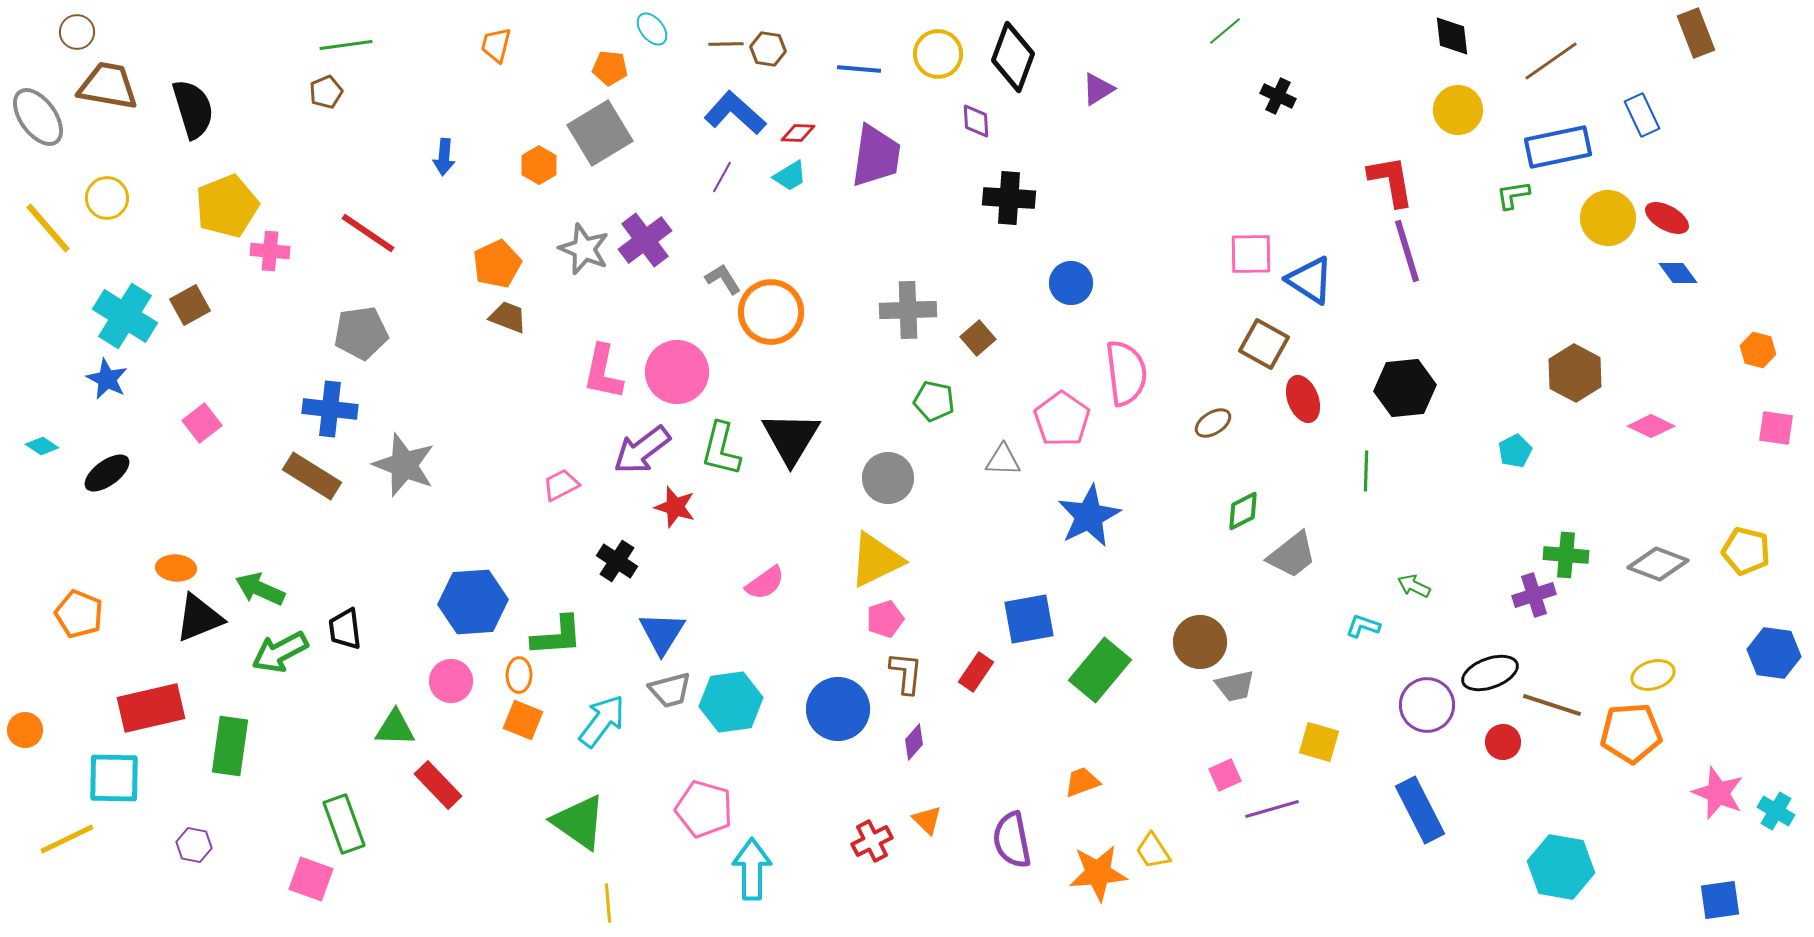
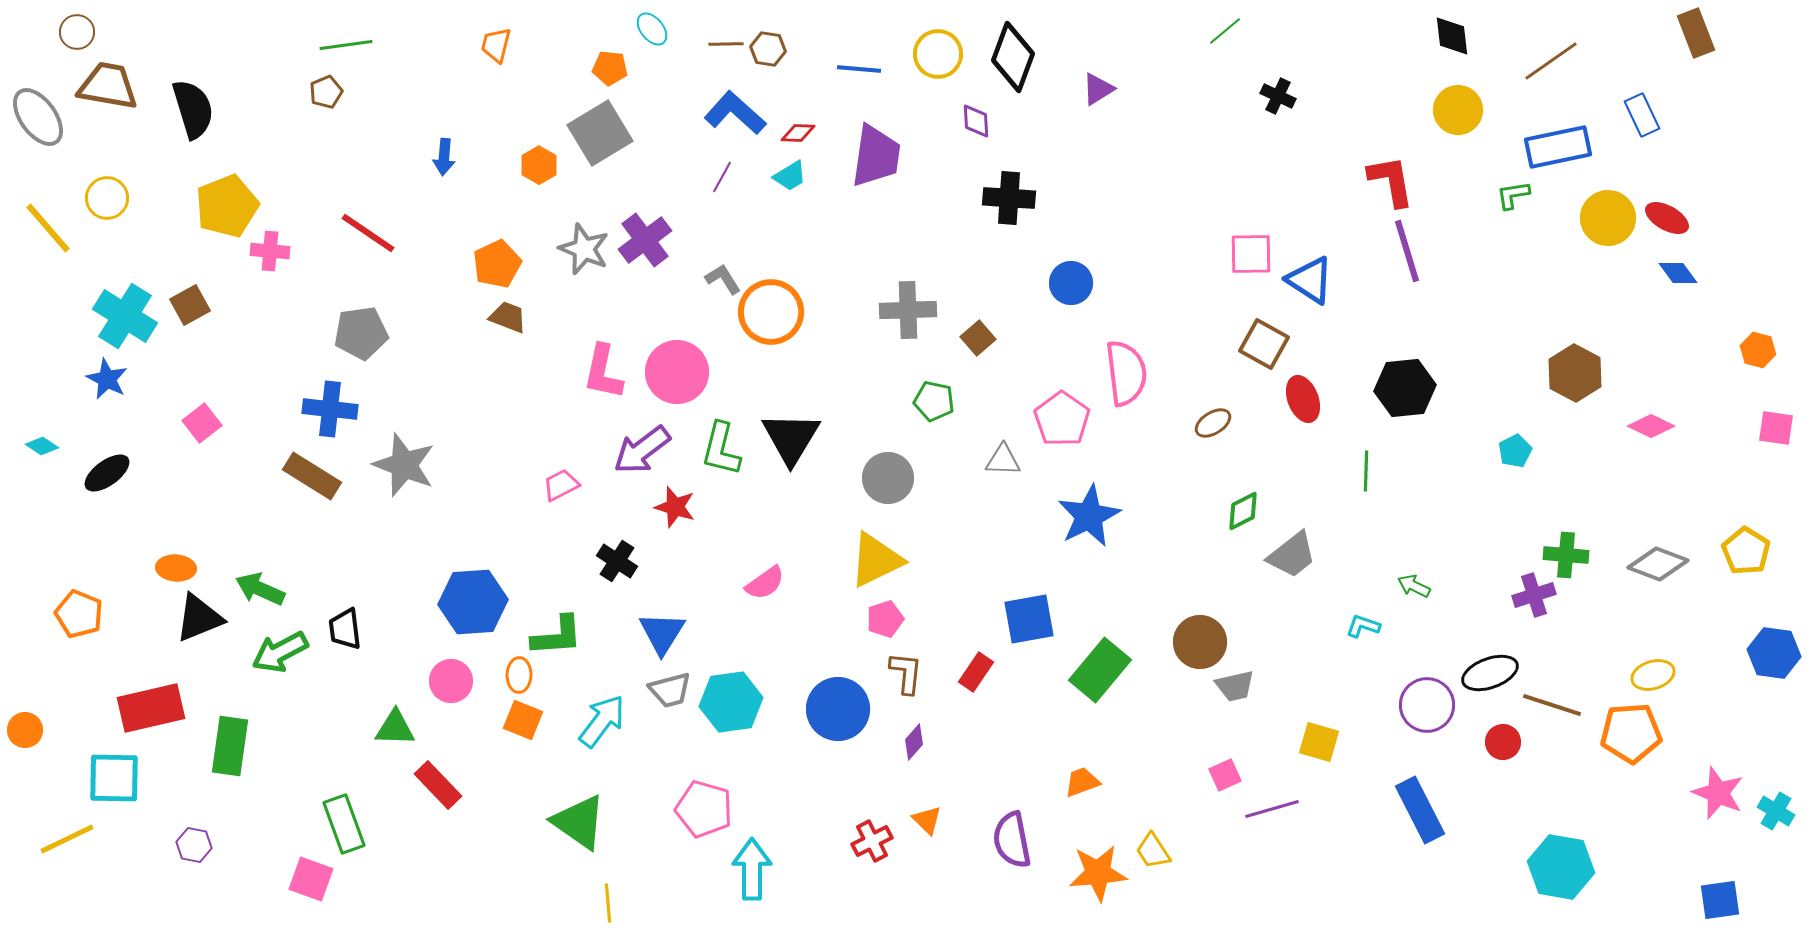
yellow pentagon at (1746, 551): rotated 18 degrees clockwise
